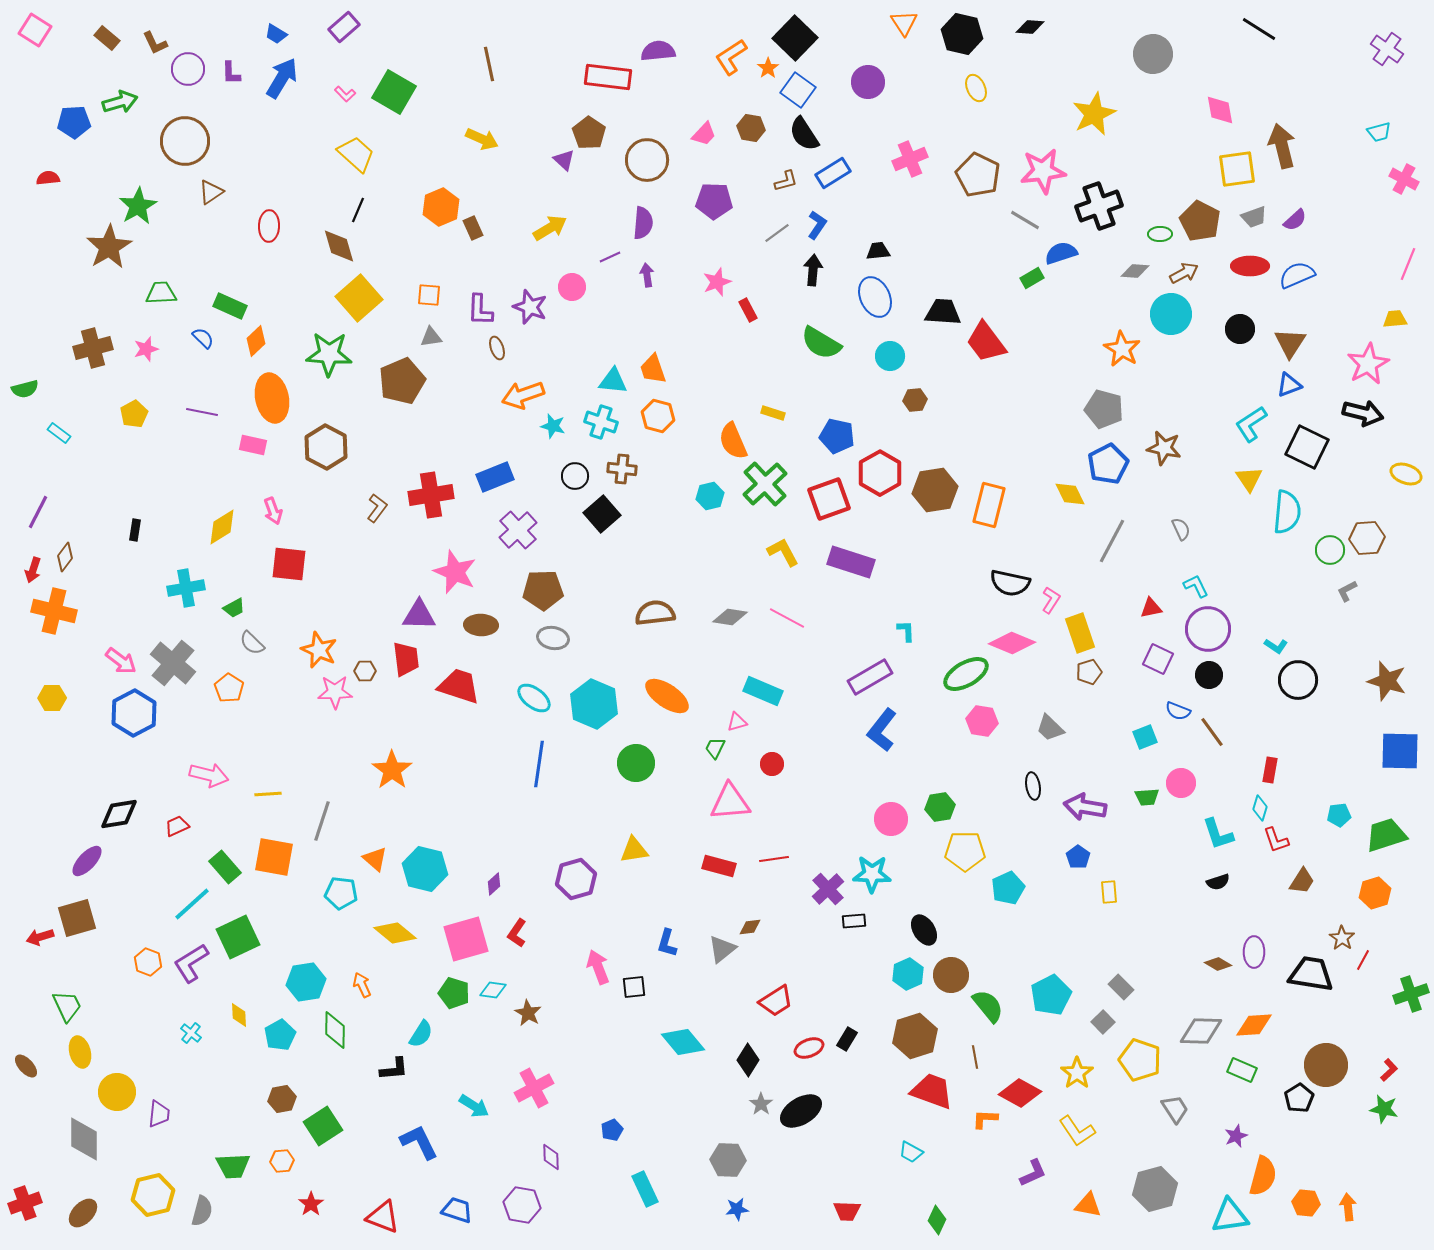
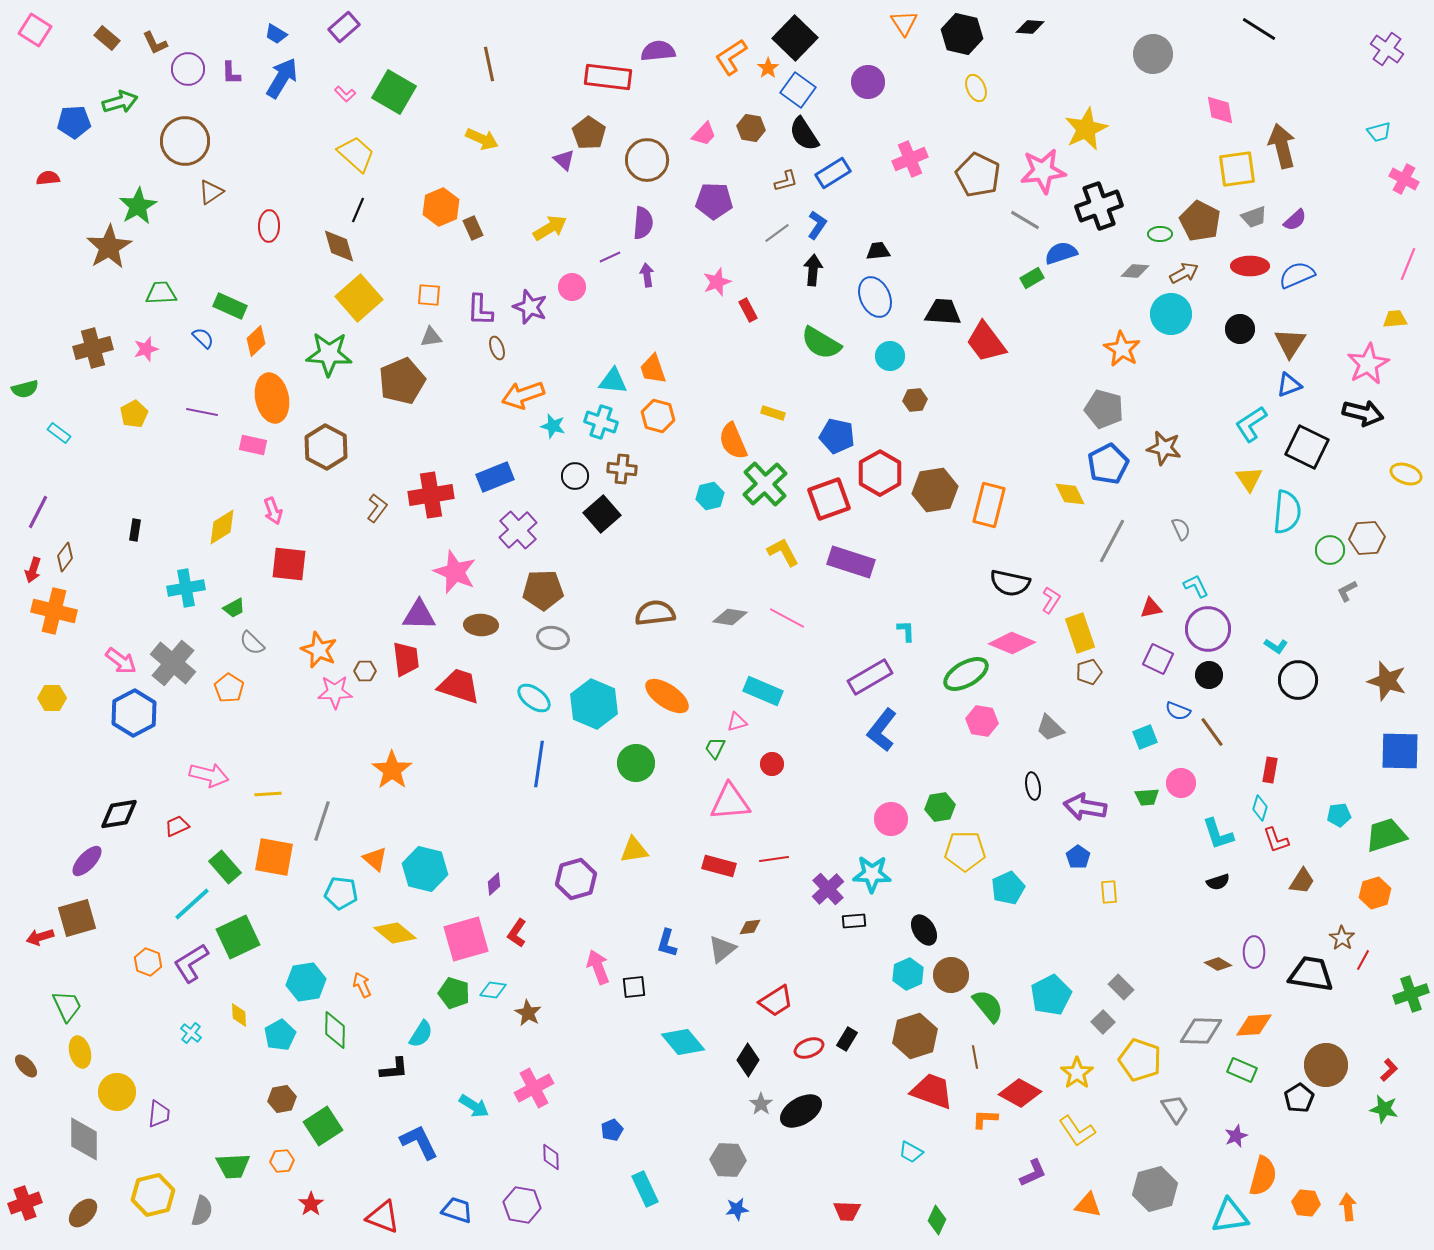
yellow star at (1094, 114): moved 8 px left, 15 px down
